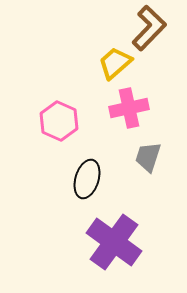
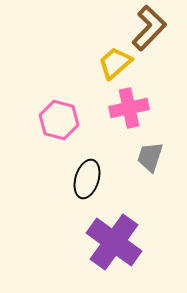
pink hexagon: moved 1 px up; rotated 9 degrees counterclockwise
gray trapezoid: moved 2 px right
